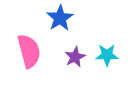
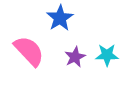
pink semicircle: rotated 28 degrees counterclockwise
